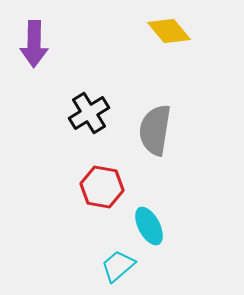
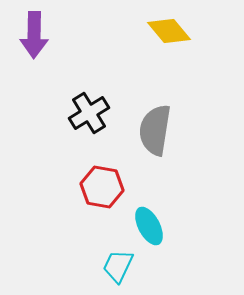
purple arrow: moved 9 px up
cyan trapezoid: rotated 24 degrees counterclockwise
